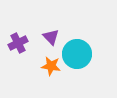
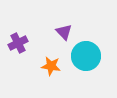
purple triangle: moved 13 px right, 5 px up
cyan circle: moved 9 px right, 2 px down
